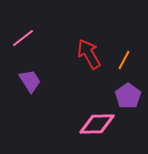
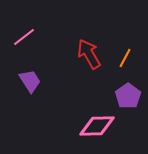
pink line: moved 1 px right, 1 px up
orange line: moved 1 px right, 2 px up
pink diamond: moved 2 px down
